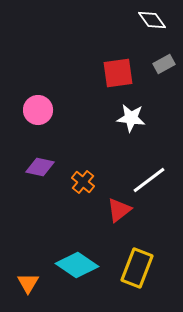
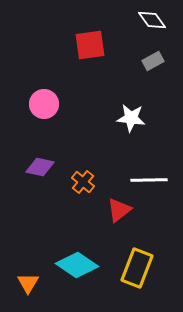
gray rectangle: moved 11 px left, 3 px up
red square: moved 28 px left, 28 px up
pink circle: moved 6 px right, 6 px up
white line: rotated 36 degrees clockwise
